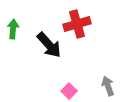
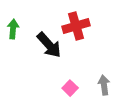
red cross: moved 1 px left, 2 px down
gray arrow: moved 4 px left, 1 px up; rotated 12 degrees clockwise
pink square: moved 1 px right, 3 px up
